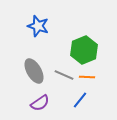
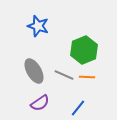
blue line: moved 2 px left, 8 px down
